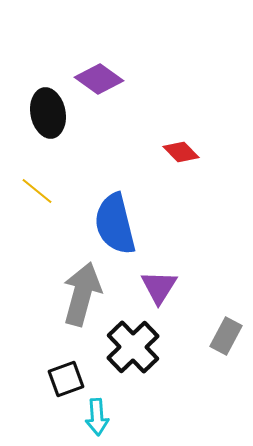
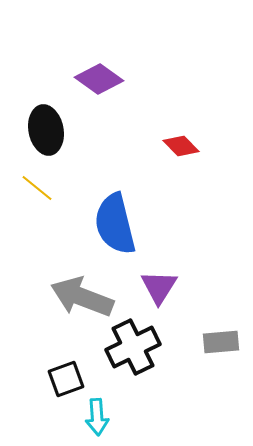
black ellipse: moved 2 px left, 17 px down
red diamond: moved 6 px up
yellow line: moved 3 px up
gray arrow: moved 3 px down; rotated 84 degrees counterclockwise
gray rectangle: moved 5 px left, 6 px down; rotated 57 degrees clockwise
black cross: rotated 18 degrees clockwise
